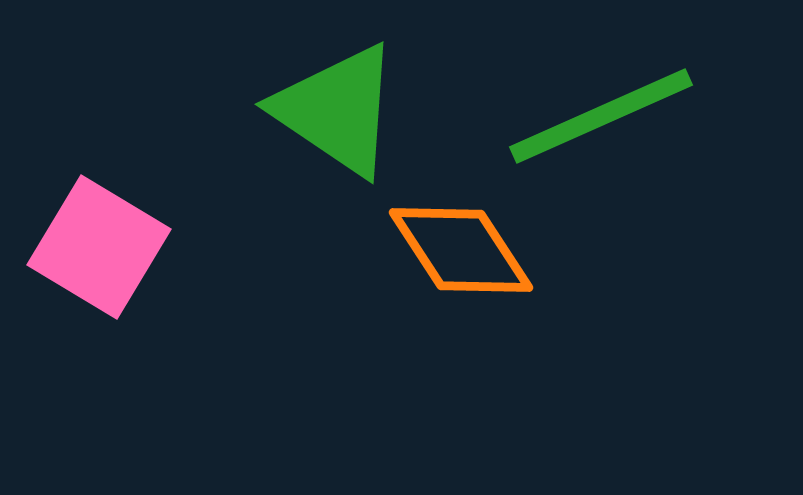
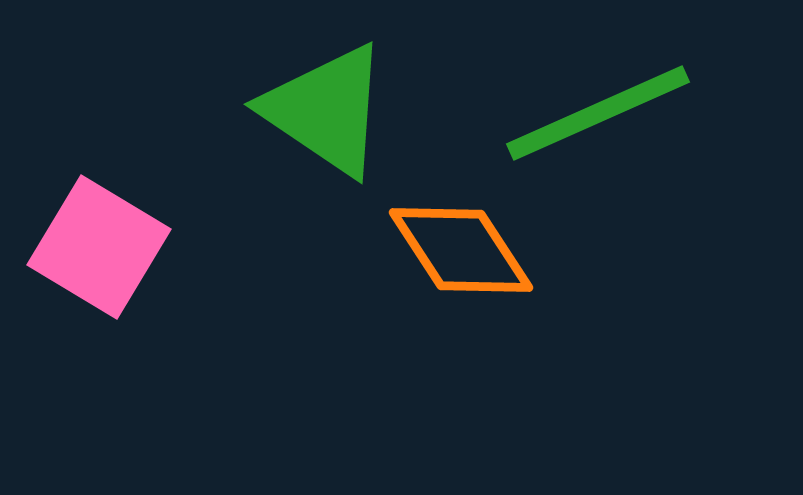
green triangle: moved 11 px left
green line: moved 3 px left, 3 px up
